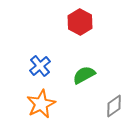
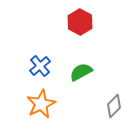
green semicircle: moved 3 px left, 3 px up
gray diamond: rotated 10 degrees counterclockwise
